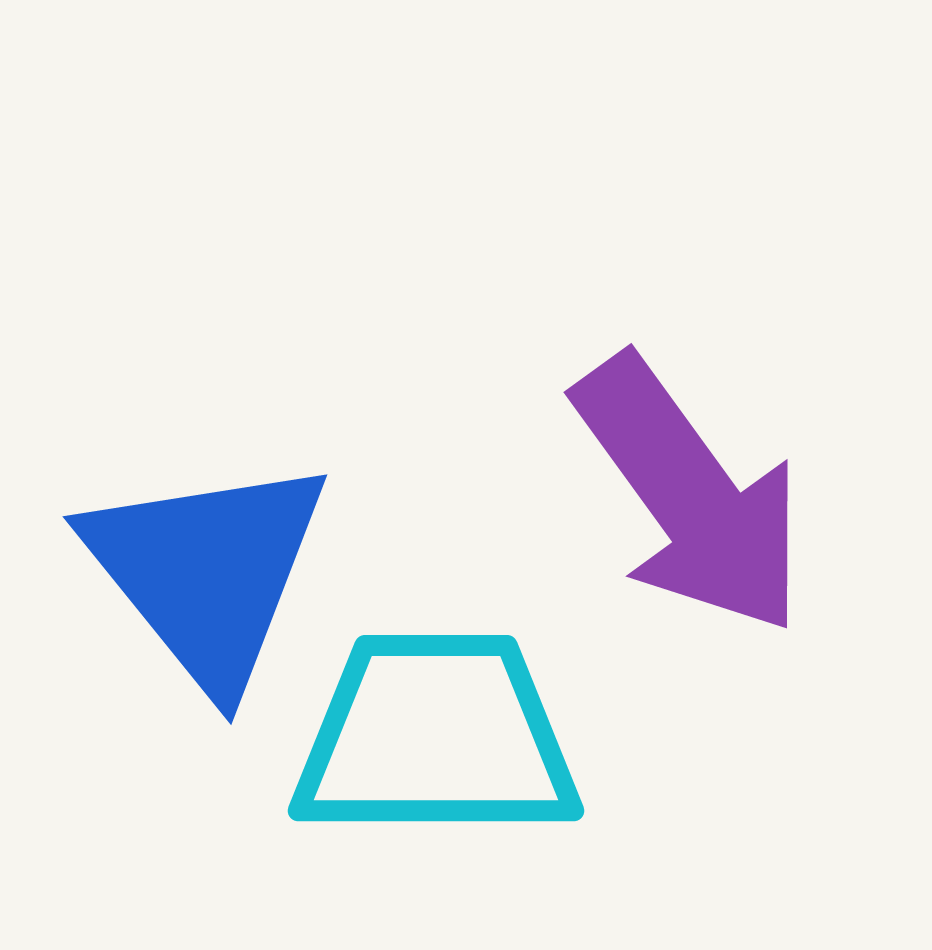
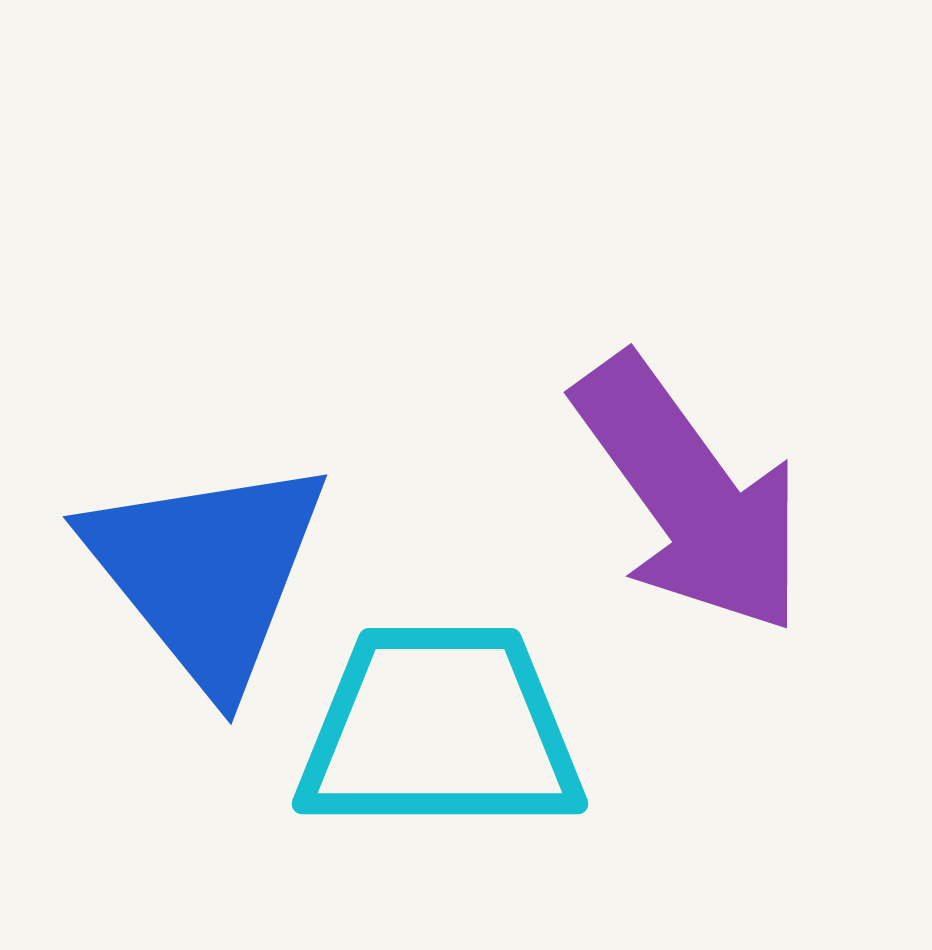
cyan trapezoid: moved 4 px right, 7 px up
